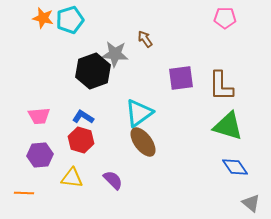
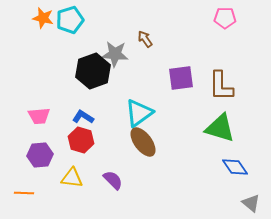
green triangle: moved 8 px left, 2 px down
